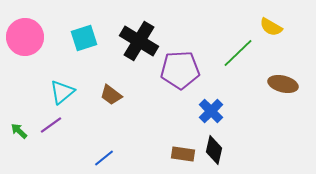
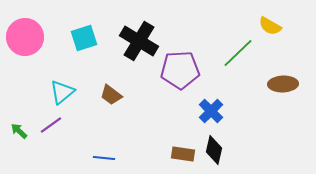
yellow semicircle: moved 1 px left, 1 px up
brown ellipse: rotated 16 degrees counterclockwise
blue line: rotated 45 degrees clockwise
